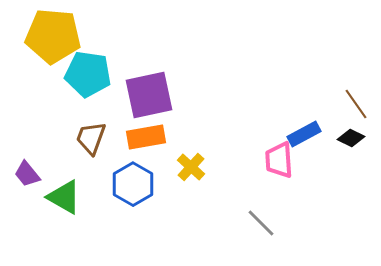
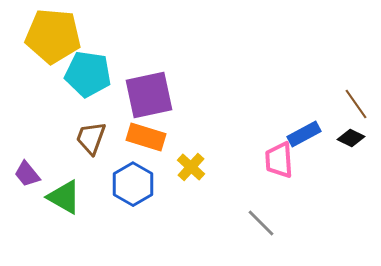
orange rectangle: rotated 27 degrees clockwise
